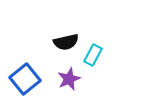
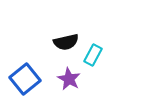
purple star: rotated 20 degrees counterclockwise
